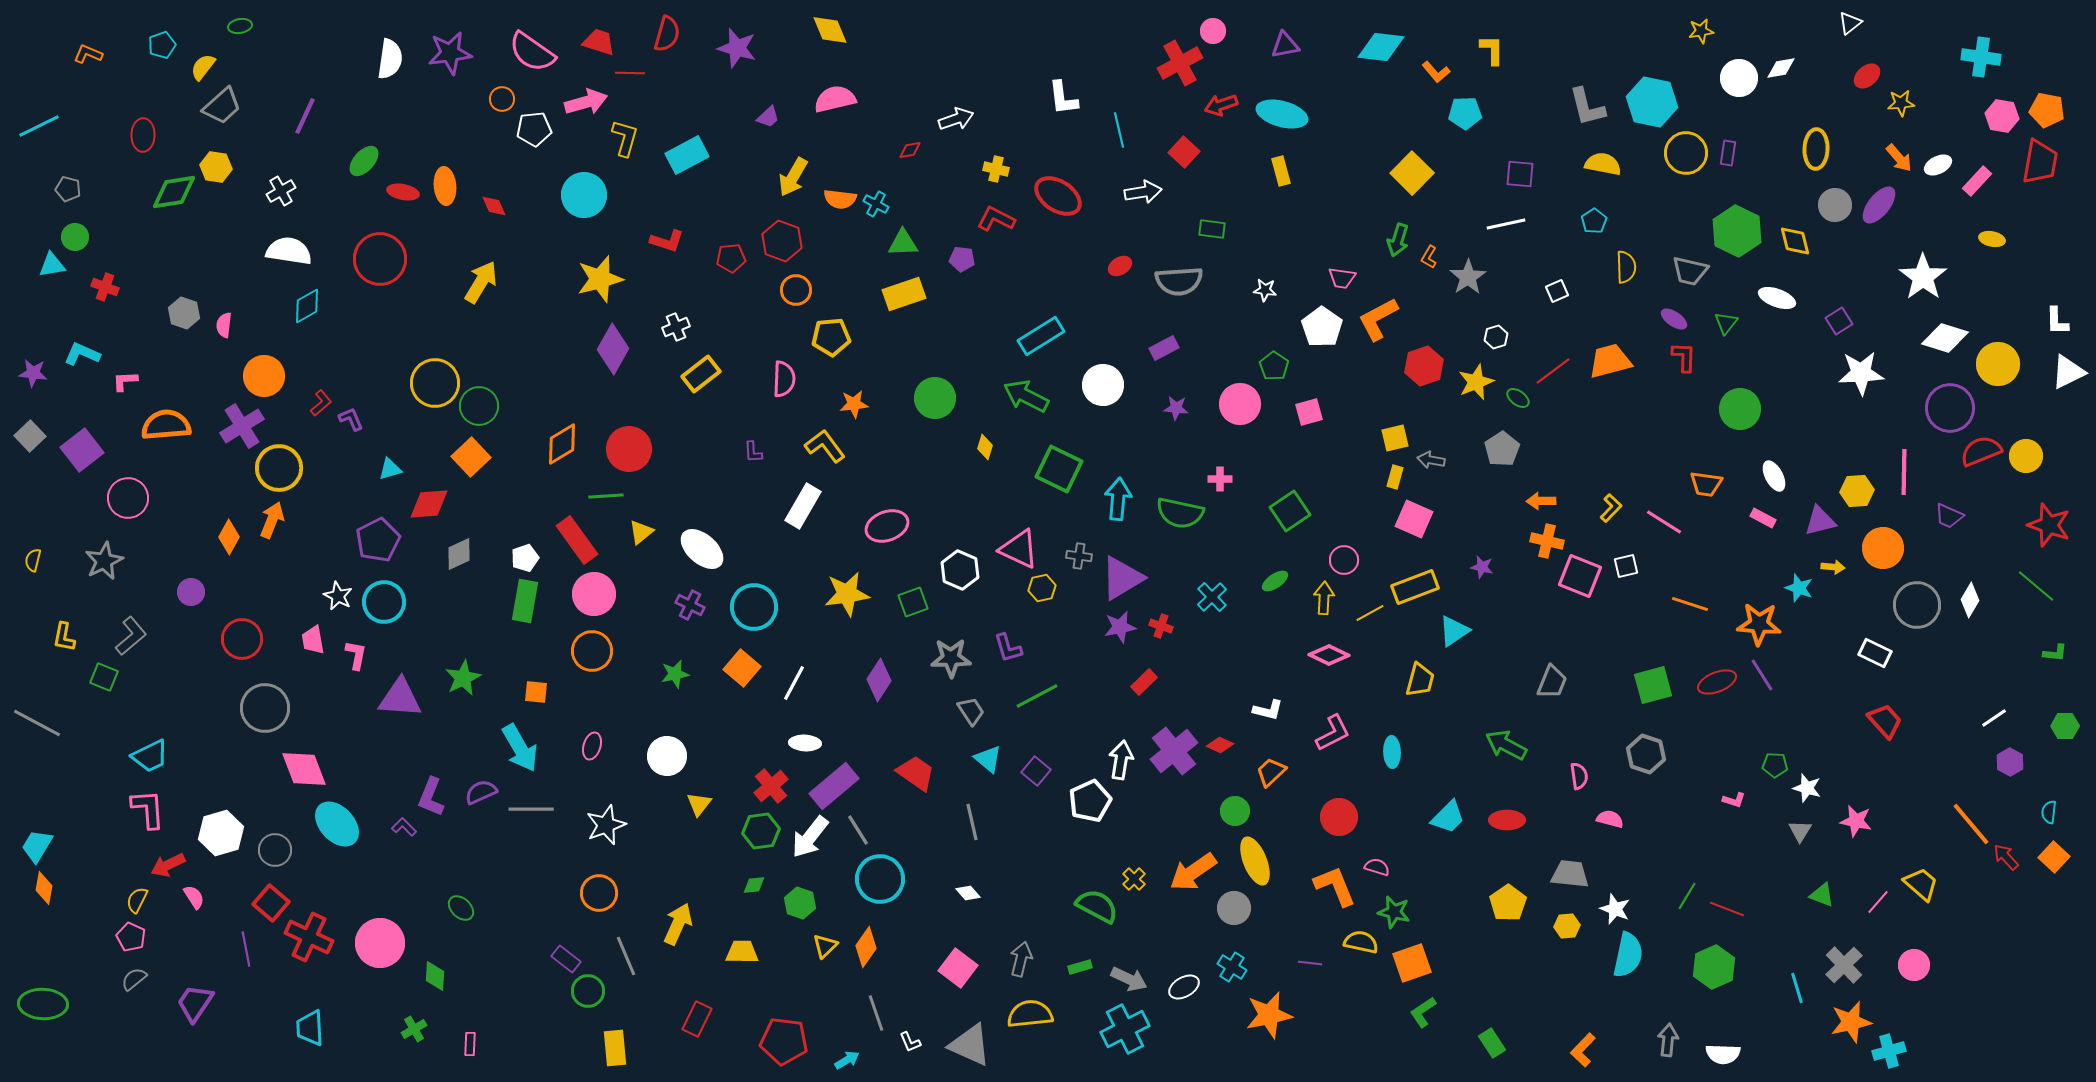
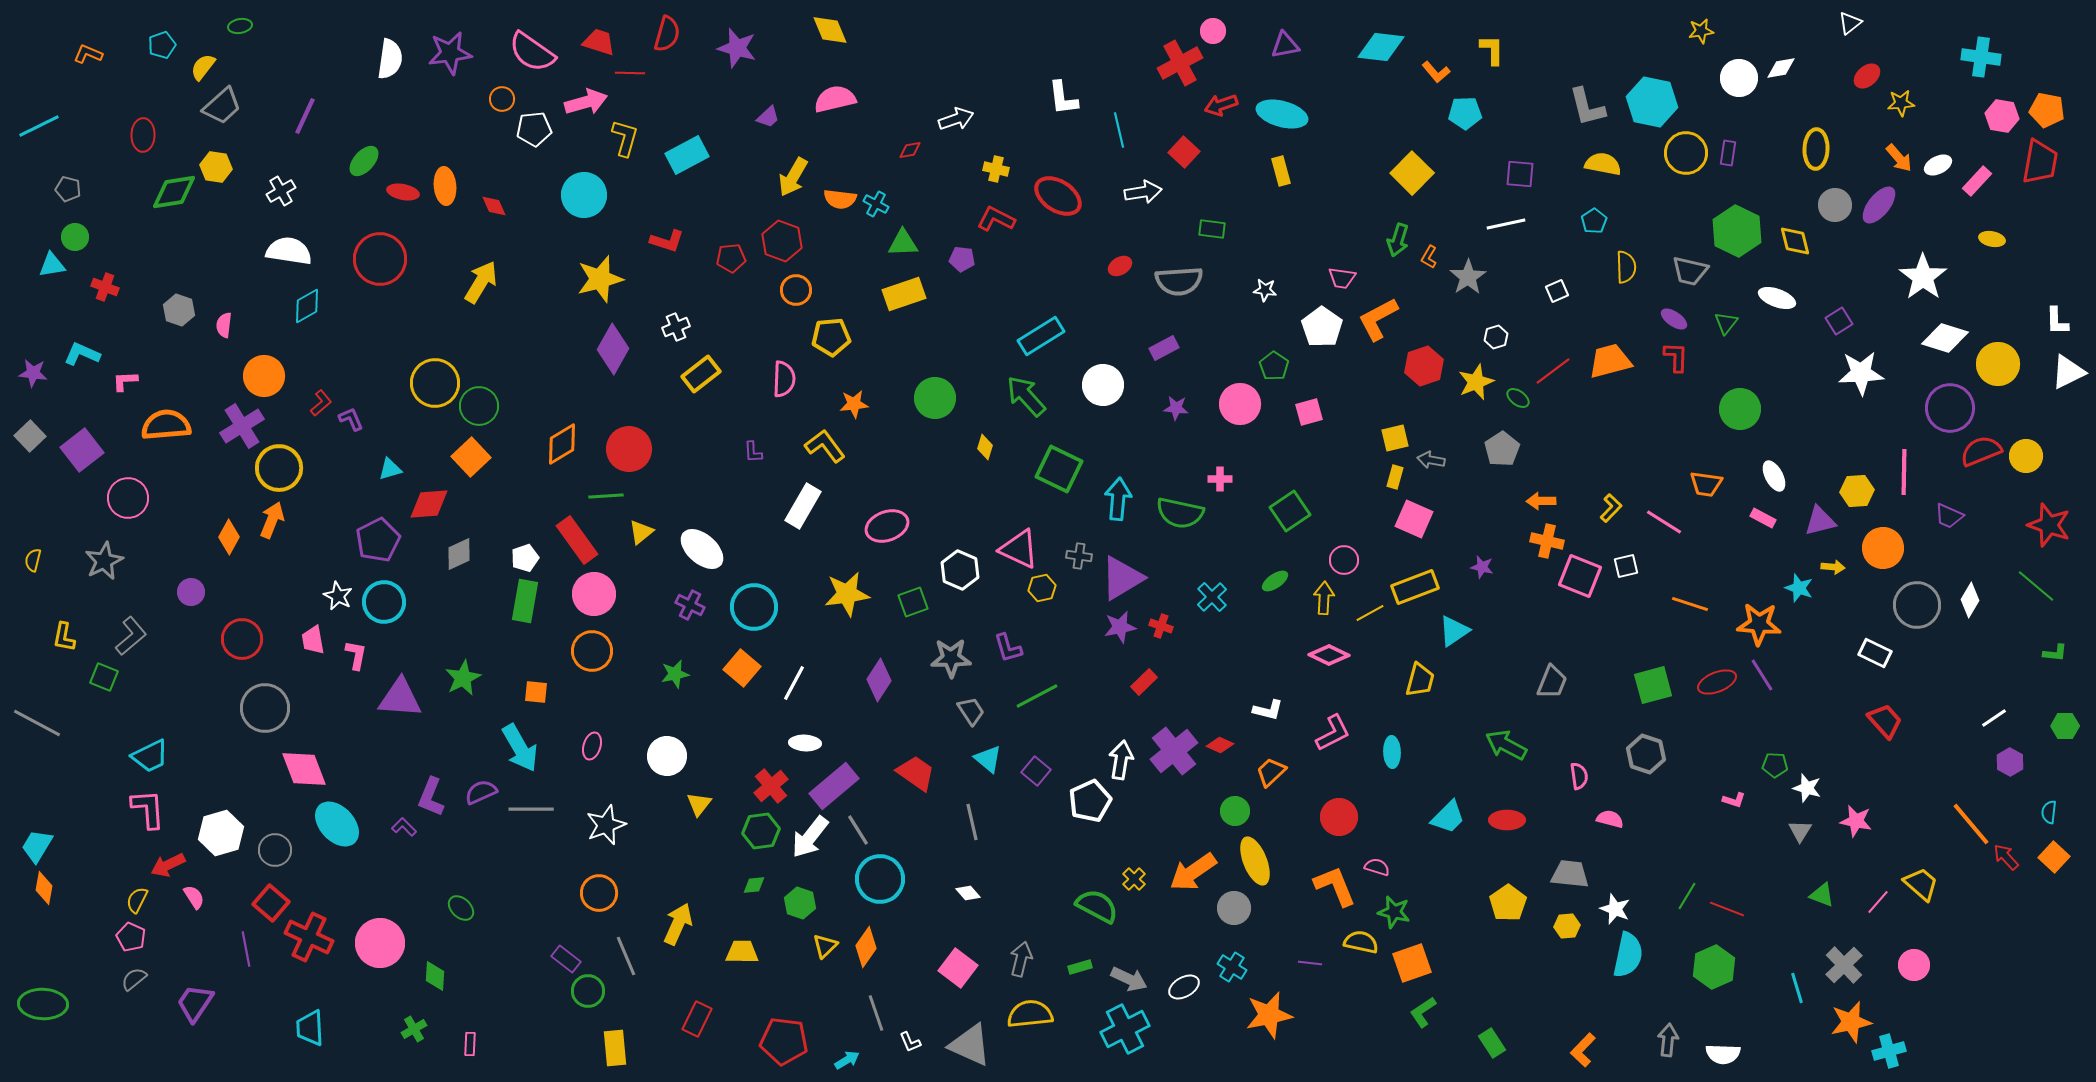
gray hexagon at (184, 313): moved 5 px left, 3 px up
red L-shape at (1684, 357): moved 8 px left
green arrow at (1026, 396): rotated 21 degrees clockwise
